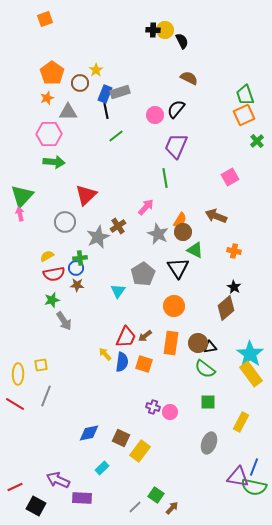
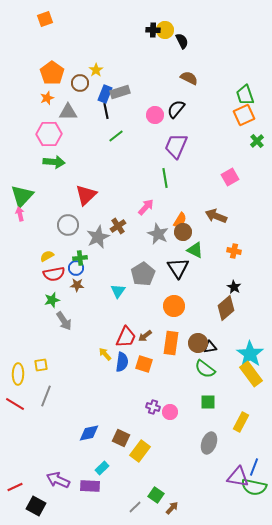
gray circle at (65, 222): moved 3 px right, 3 px down
purple rectangle at (82, 498): moved 8 px right, 12 px up
